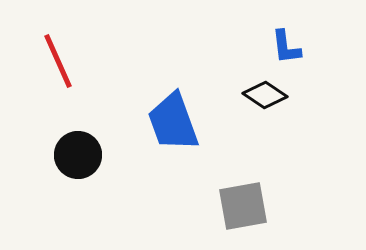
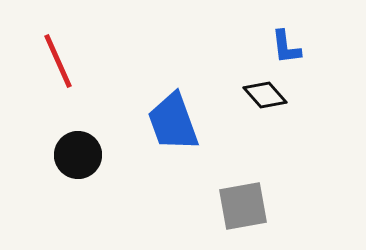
black diamond: rotated 15 degrees clockwise
